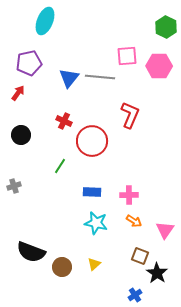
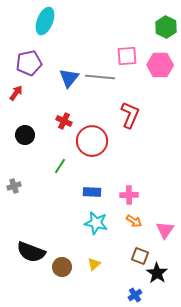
pink hexagon: moved 1 px right, 1 px up
red arrow: moved 2 px left
black circle: moved 4 px right
